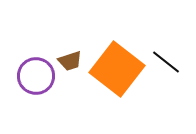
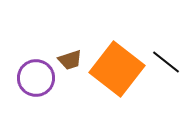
brown trapezoid: moved 1 px up
purple circle: moved 2 px down
